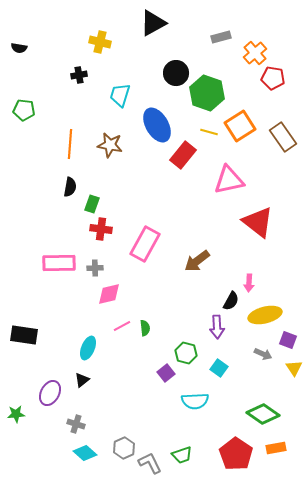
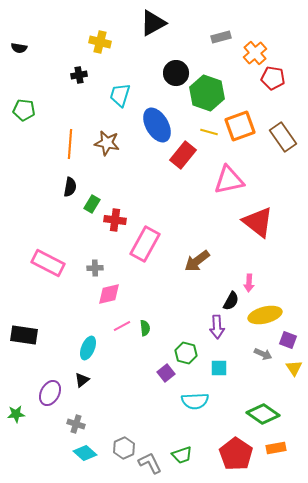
orange square at (240, 126): rotated 12 degrees clockwise
brown star at (110, 145): moved 3 px left, 2 px up
green rectangle at (92, 204): rotated 12 degrees clockwise
red cross at (101, 229): moved 14 px right, 9 px up
pink rectangle at (59, 263): moved 11 px left; rotated 28 degrees clockwise
cyan square at (219, 368): rotated 36 degrees counterclockwise
